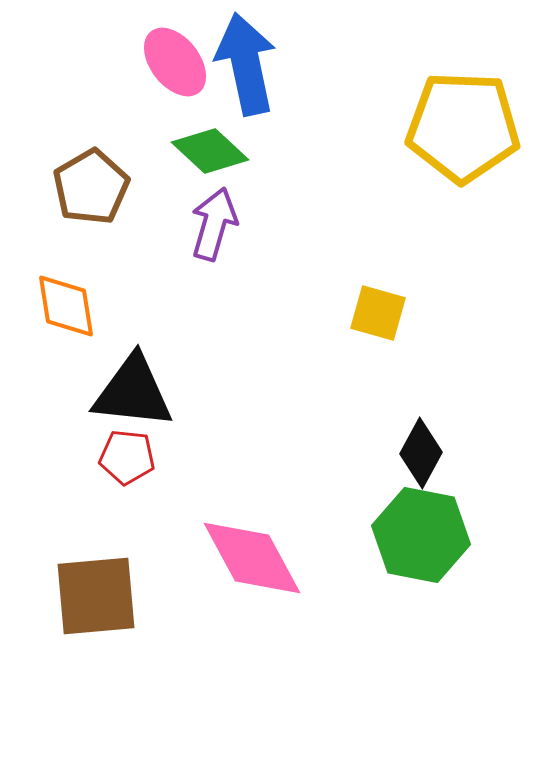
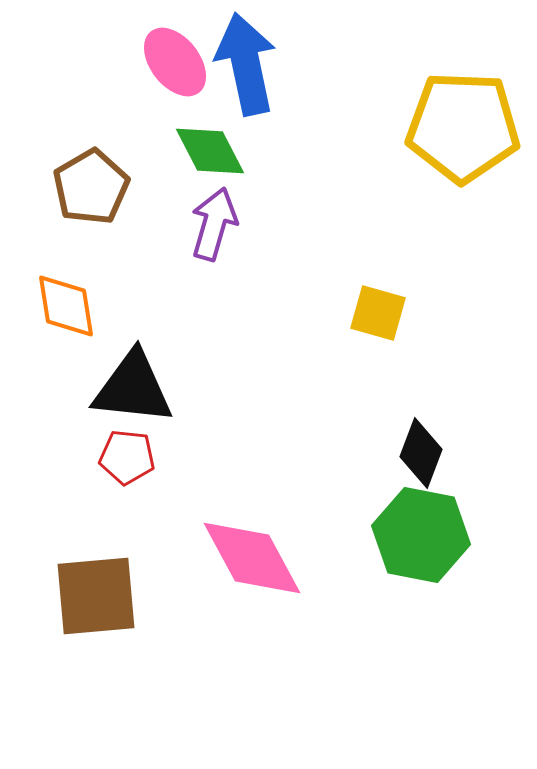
green diamond: rotated 20 degrees clockwise
black triangle: moved 4 px up
black diamond: rotated 8 degrees counterclockwise
